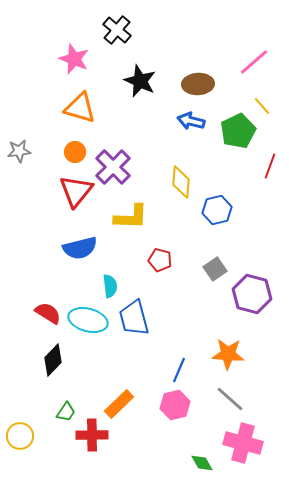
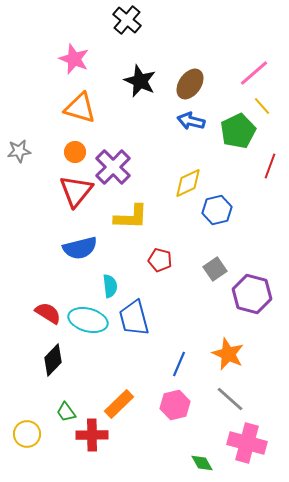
black cross: moved 10 px right, 10 px up
pink line: moved 11 px down
brown ellipse: moved 8 px left; rotated 52 degrees counterclockwise
yellow diamond: moved 7 px right, 1 px down; rotated 60 degrees clockwise
orange star: rotated 20 degrees clockwise
blue line: moved 6 px up
green trapezoid: rotated 110 degrees clockwise
yellow circle: moved 7 px right, 2 px up
pink cross: moved 4 px right
